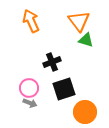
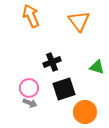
orange arrow: moved 5 px up
green triangle: moved 11 px right, 27 px down
